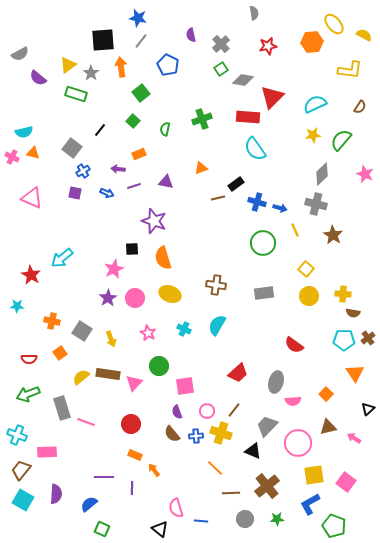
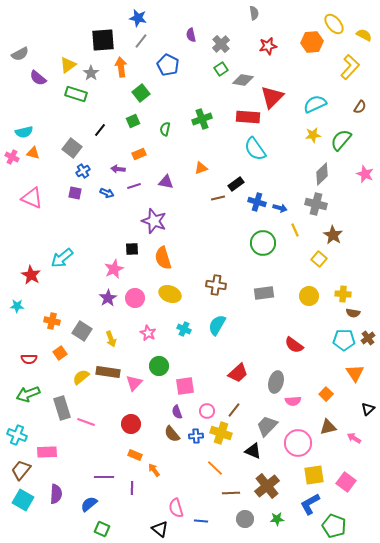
yellow L-shape at (350, 70): moved 3 px up; rotated 55 degrees counterclockwise
green square at (133, 121): rotated 24 degrees clockwise
yellow square at (306, 269): moved 13 px right, 10 px up
brown rectangle at (108, 374): moved 2 px up
